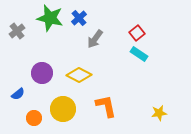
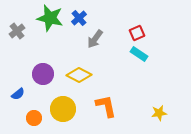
red square: rotated 14 degrees clockwise
purple circle: moved 1 px right, 1 px down
